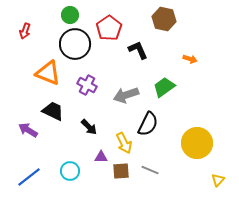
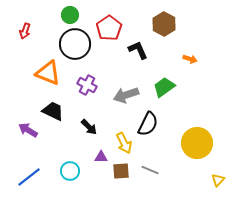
brown hexagon: moved 5 px down; rotated 15 degrees clockwise
